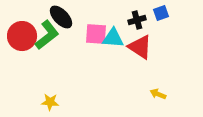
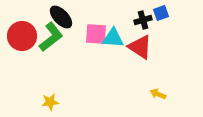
black cross: moved 6 px right
green L-shape: moved 4 px right, 2 px down
yellow star: rotated 12 degrees counterclockwise
